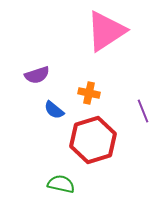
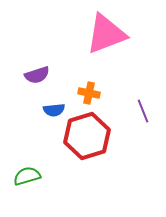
pink triangle: moved 3 px down; rotated 12 degrees clockwise
blue semicircle: rotated 45 degrees counterclockwise
red hexagon: moved 6 px left, 4 px up
green semicircle: moved 34 px left, 8 px up; rotated 28 degrees counterclockwise
